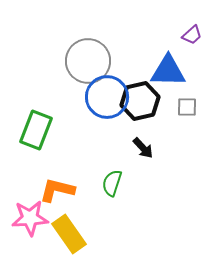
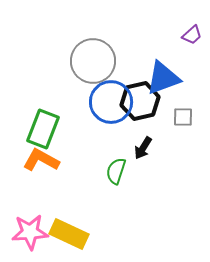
gray circle: moved 5 px right
blue triangle: moved 5 px left, 7 px down; rotated 21 degrees counterclockwise
blue circle: moved 4 px right, 5 px down
gray square: moved 4 px left, 10 px down
green rectangle: moved 7 px right, 1 px up
black arrow: rotated 75 degrees clockwise
green semicircle: moved 4 px right, 12 px up
orange L-shape: moved 16 px left, 30 px up; rotated 15 degrees clockwise
pink star: moved 14 px down
yellow rectangle: rotated 30 degrees counterclockwise
